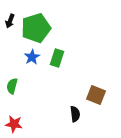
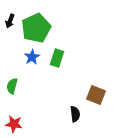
green pentagon: rotated 8 degrees counterclockwise
